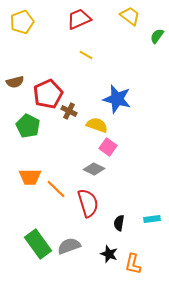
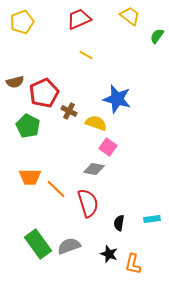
red pentagon: moved 4 px left, 1 px up
yellow semicircle: moved 1 px left, 2 px up
gray diamond: rotated 15 degrees counterclockwise
